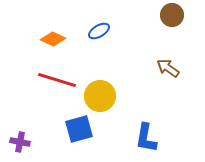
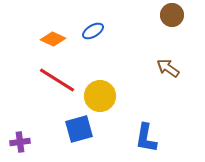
blue ellipse: moved 6 px left
red line: rotated 15 degrees clockwise
purple cross: rotated 18 degrees counterclockwise
